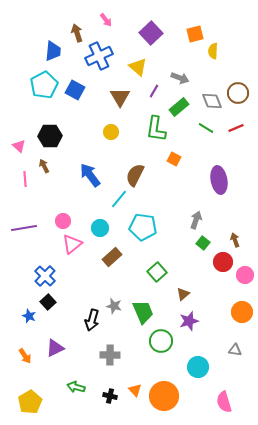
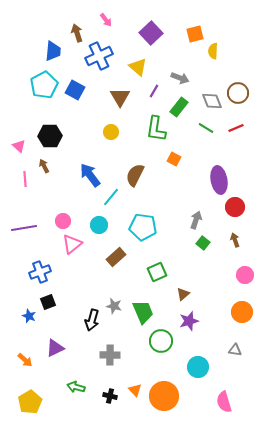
green rectangle at (179, 107): rotated 12 degrees counterclockwise
cyan line at (119, 199): moved 8 px left, 2 px up
cyan circle at (100, 228): moved 1 px left, 3 px up
brown rectangle at (112, 257): moved 4 px right
red circle at (223, 262): moved 12 px right, 55 px up
green square at (157, 272): rotated 18 degrees clockwise
blue cross at (45, 276): moved 5 px left, 4 px up; rotated 25 degrees clockwise
black square at (48, 302): rotated 21 degrees clockwise
orange arrow at (25, 356): moved 4 px down; rotated 14 degrees counterclockwise
